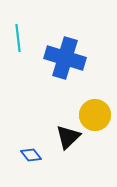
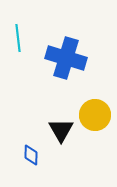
blue cross: moved 1 px right
black triangle: moved 7 px left, 7 px up; rotated 16 degrees counterclockwise
blue diamond: rotated 40 degrees clockwise
